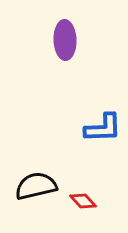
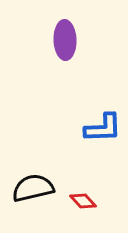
black semicircle: moved 3 px left, 2 px down
